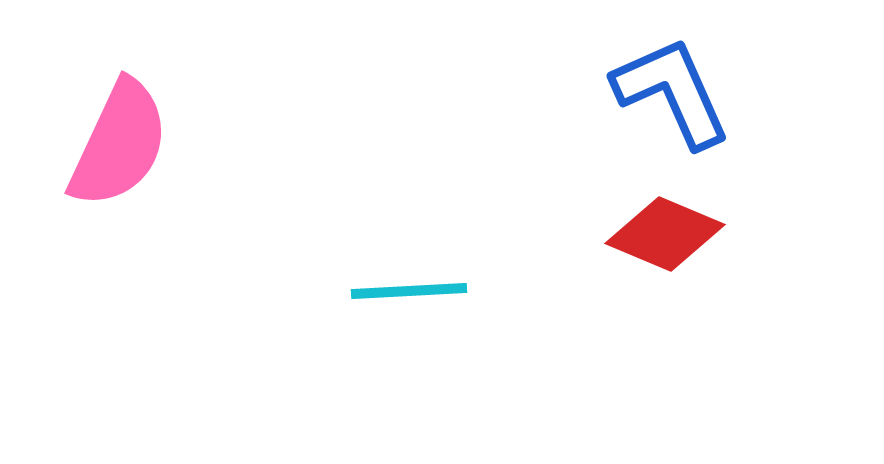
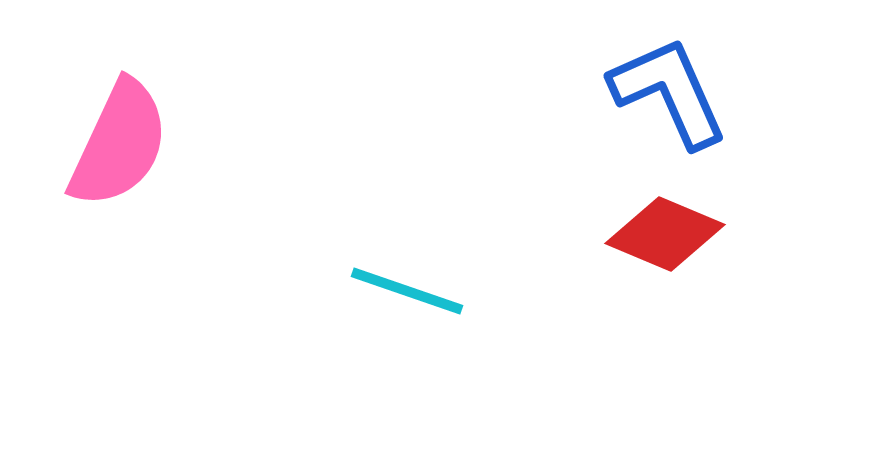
blue L-shape: moved 3 px left
cyan line: moved 2 px left; rotated 22 degrees clockwise
